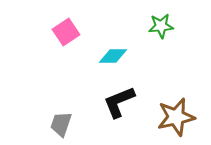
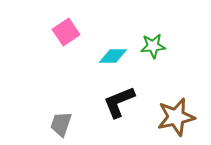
green star: moved 8 px left, 20 px down
